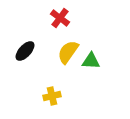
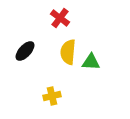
yellow semicircle: rotated 30 degrees counterclockwise
green triangle: moved 1 px down
